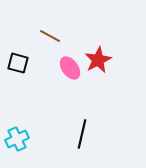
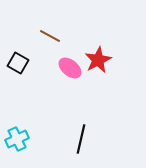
black square: rotated 15 degrees clockwise
pink ellipse: rotated 15 degrees counterclockwise
black line: moved 1 px left, 5 px down
